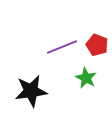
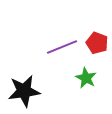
red pentagon: moved 2 px up
black star: moved 7 px left
